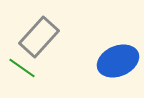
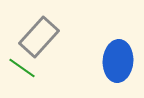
blue ellipse: rotated 63 degrees counterclockwise
